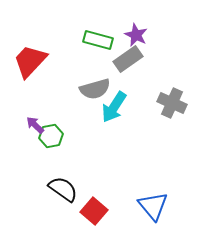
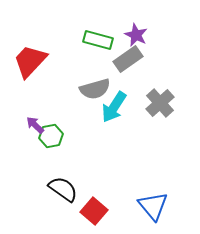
gray cross: moved 12 px left; rotated 24 degrees clockwise
